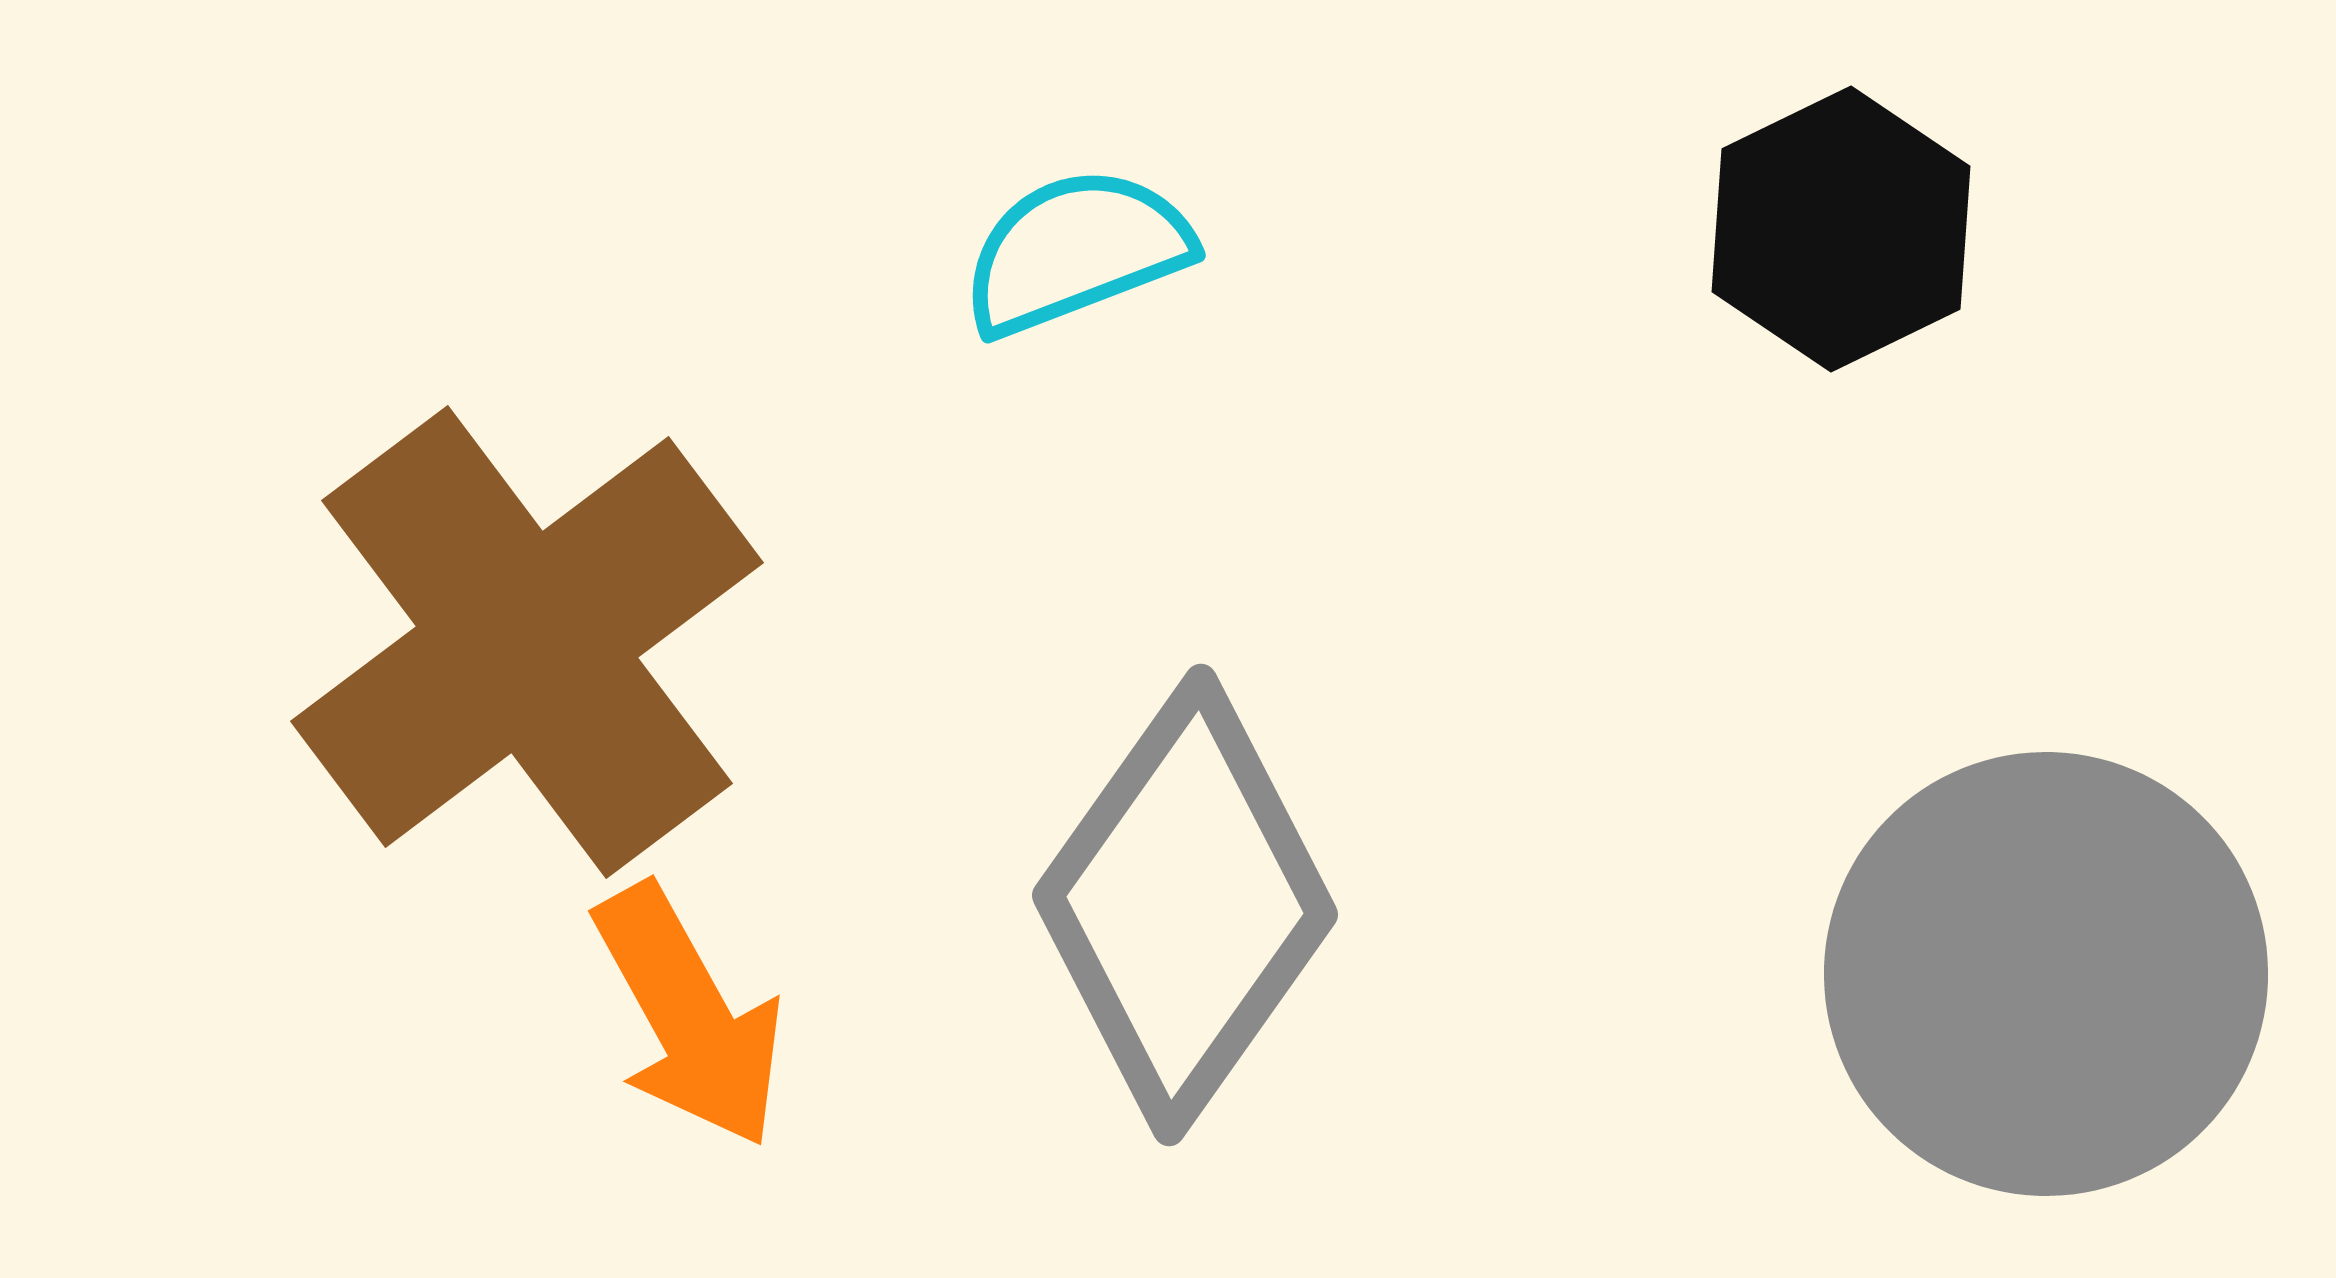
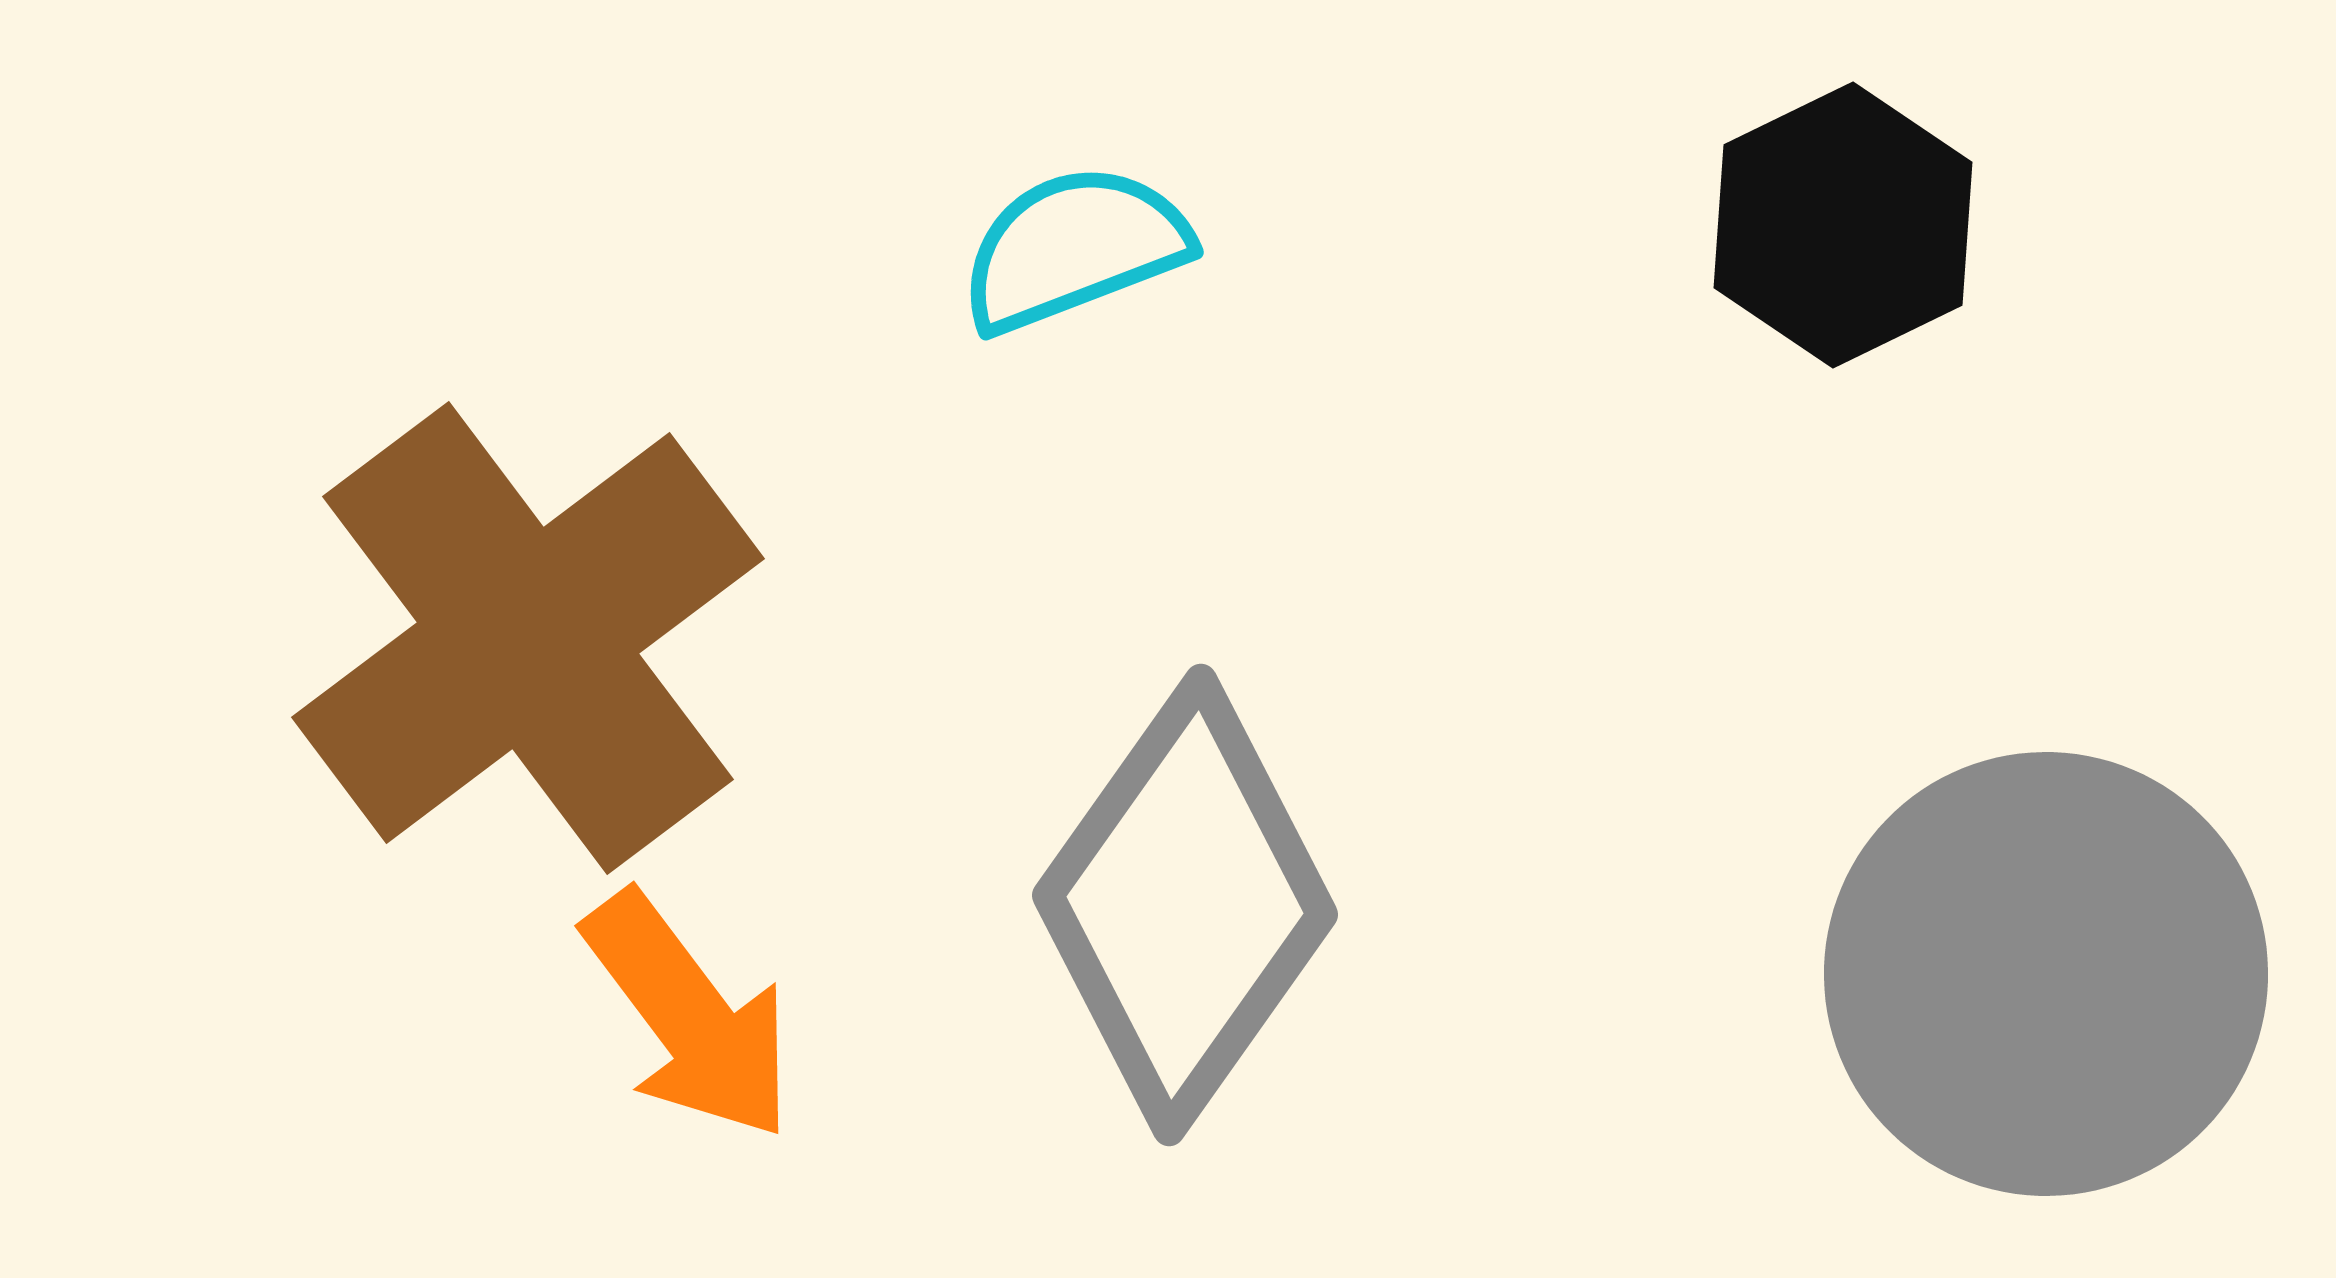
black hexagon: moved 2 px right, 4 px up
cyan semicircle: moved 2 px left, 3 px up
brown cross: moved 1 px right, 4 px up
orange arrow: rotated 8 degrees counterclockwise
